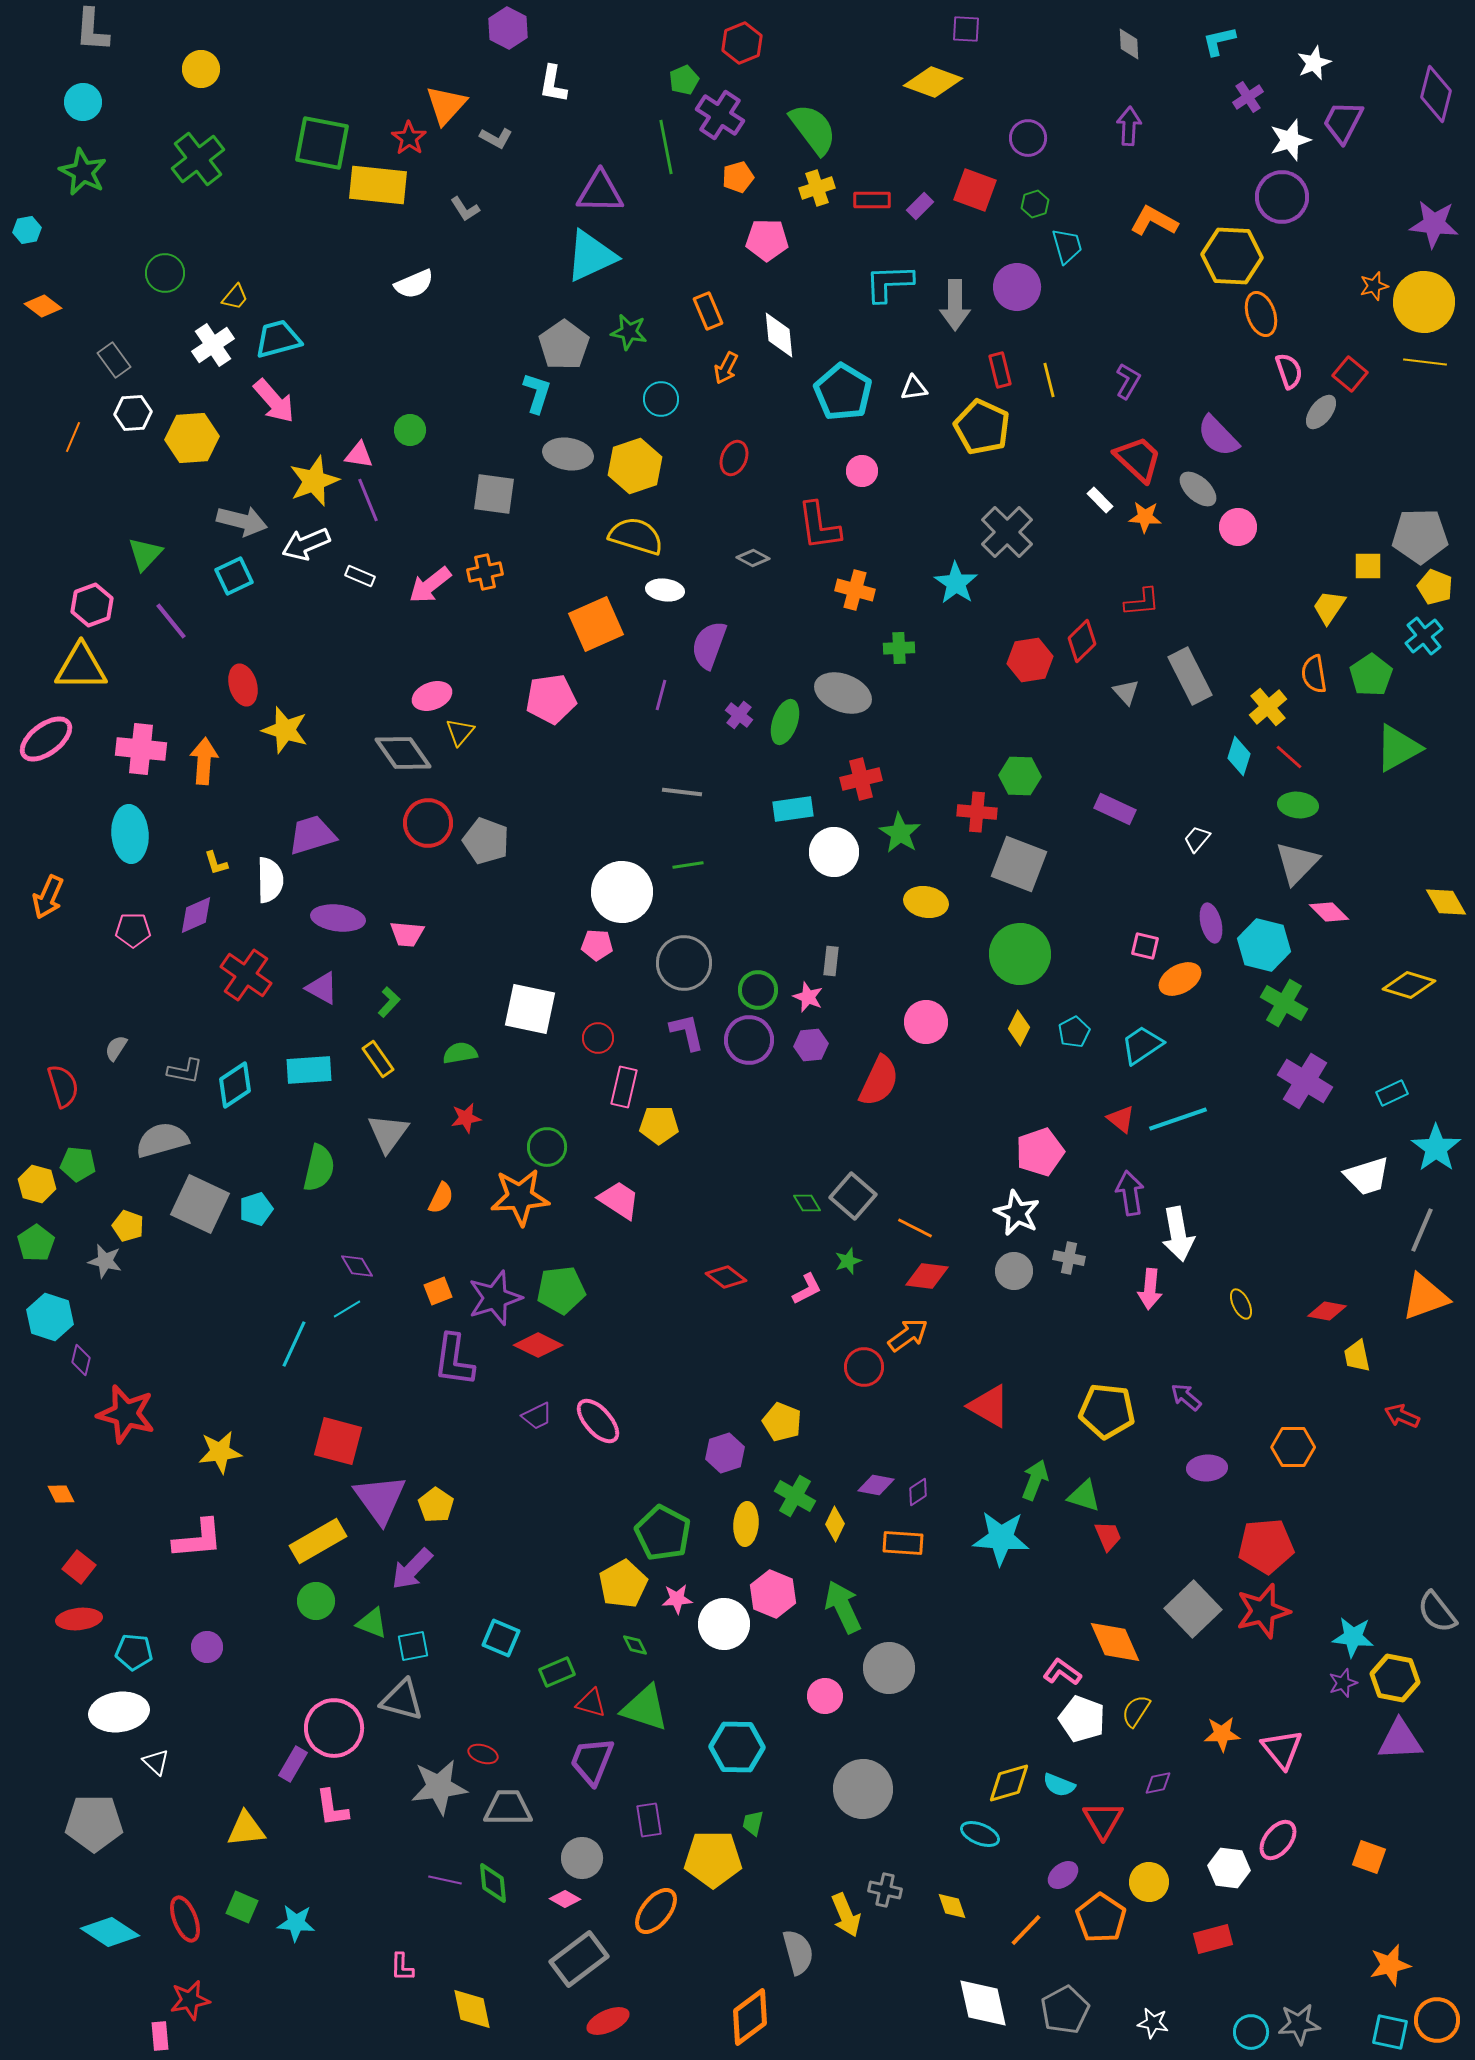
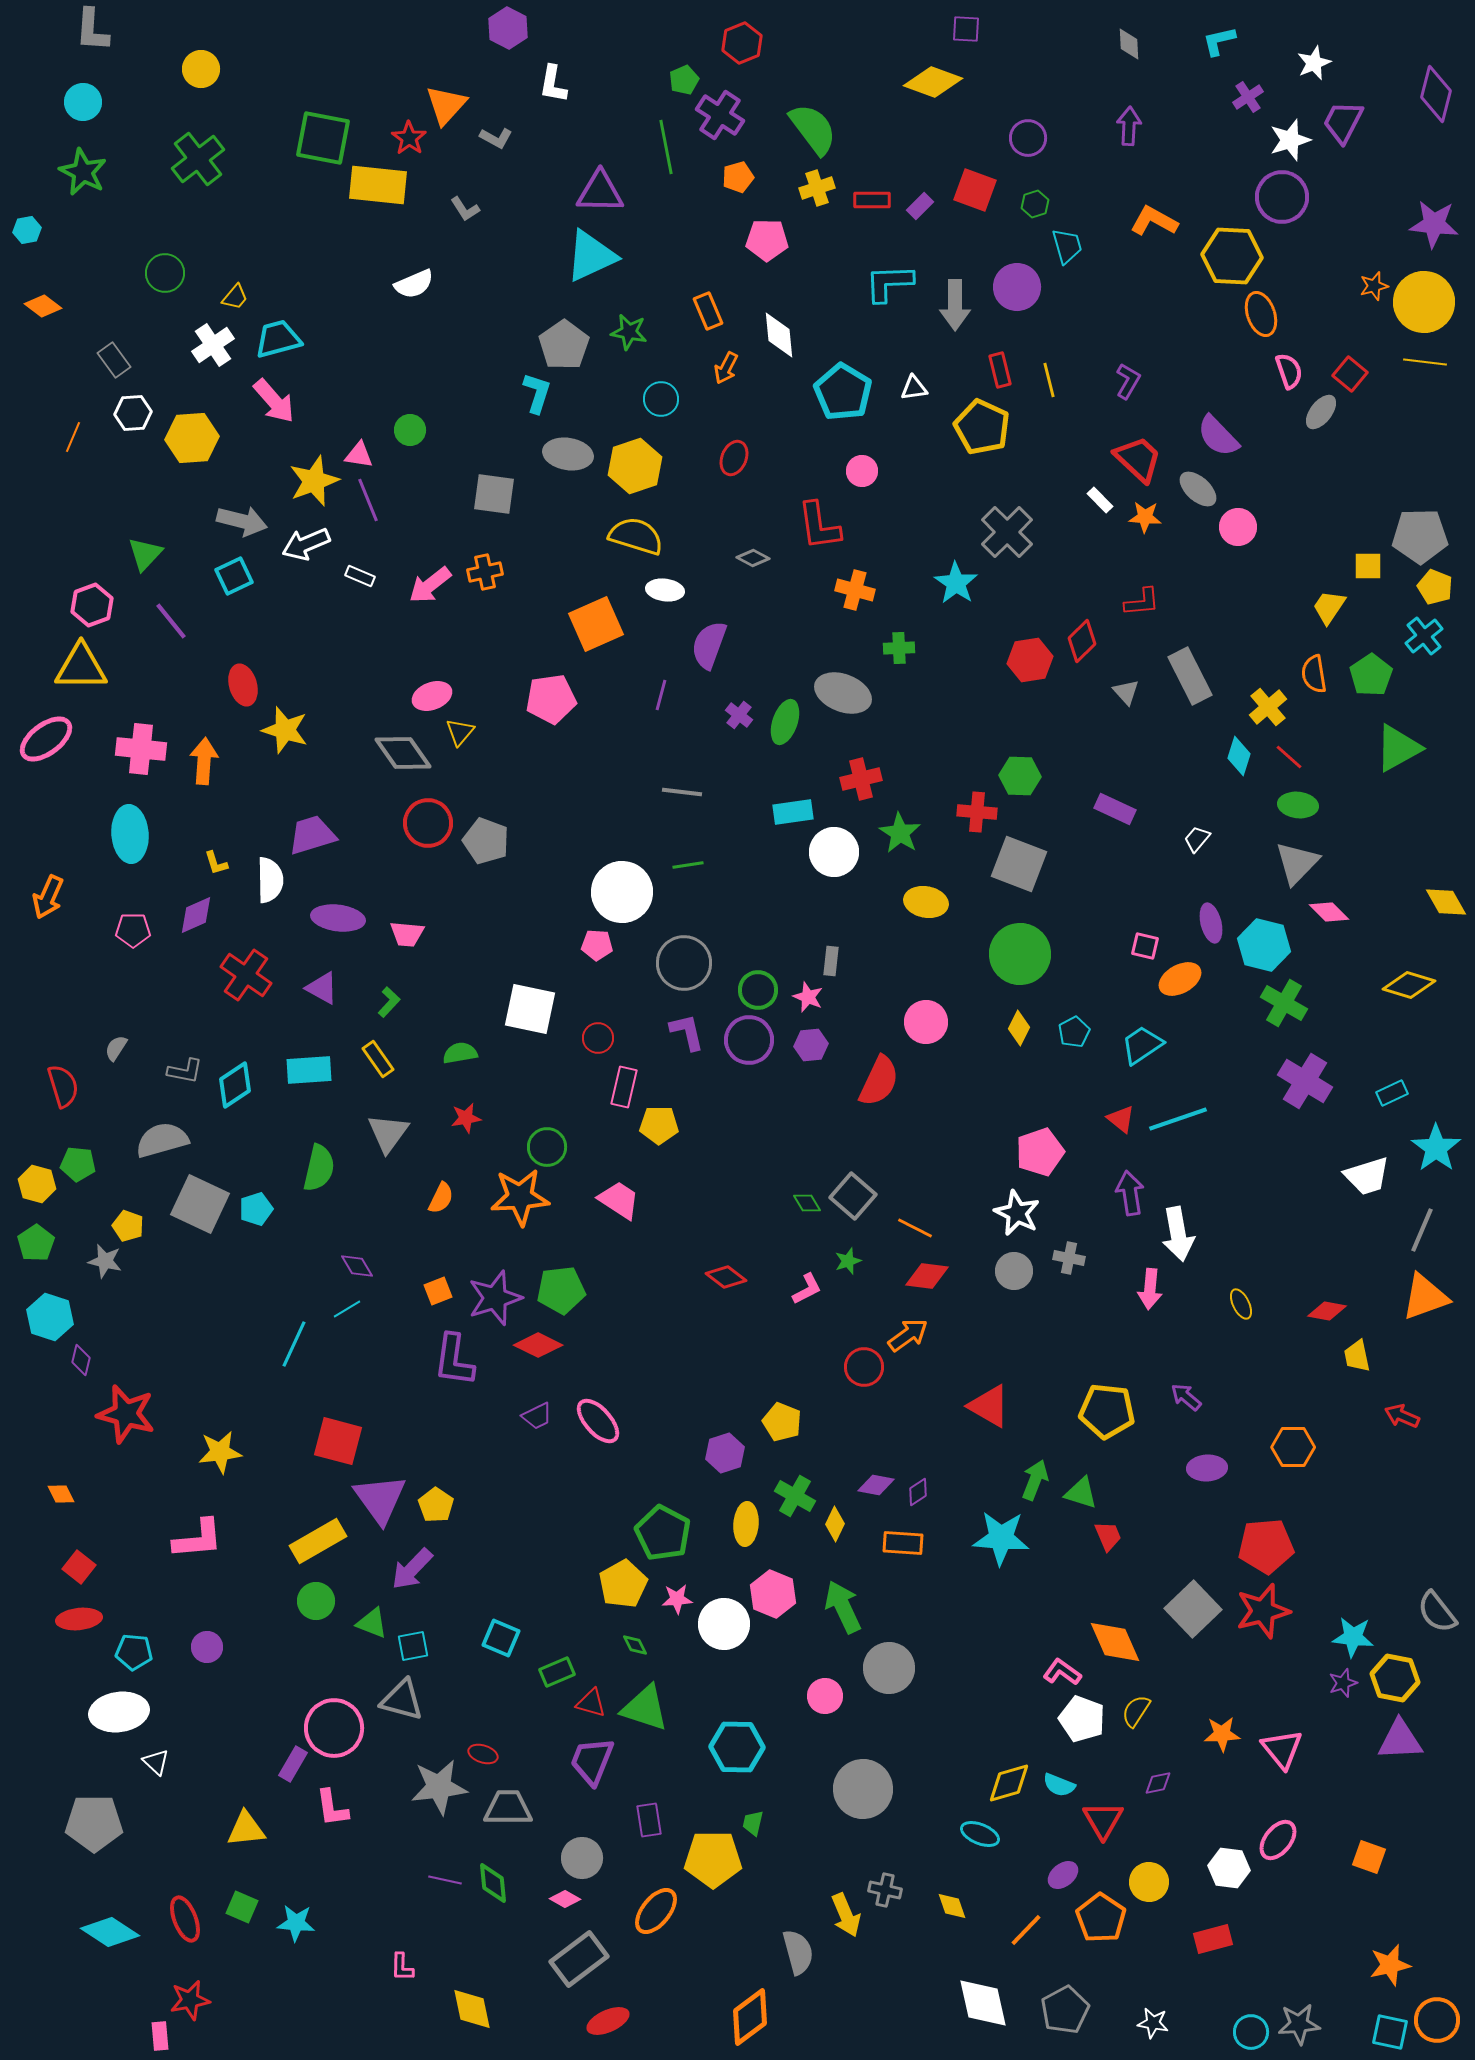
green square at (322, 143): moved 1 px right, 5 px up
cyan rectangle at (793, 809): moved 3 px down
green triangle at (1084, 1496): moved 3 px left, 3 px up
